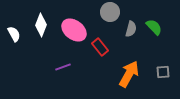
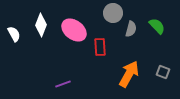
gray circle: moved 3 px right, 1 px down
green semicircle: moved 3 px right, 1 px up
red rectangle: rotated 36 degrees clockwise
purple line: moved 17 px down
gray square: rotated 24 degrees clockwise
